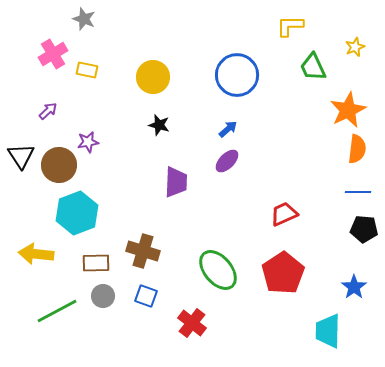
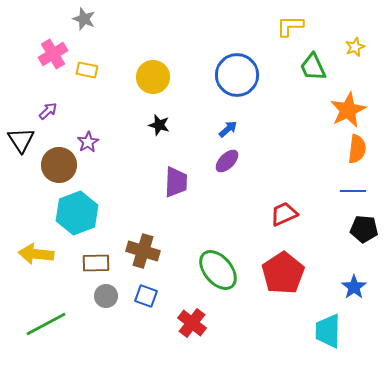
purple star: rotated 20 degrees counterclockwise
black triangle: moved 16 px up
blue line: moved 5 px left, 1 px up
gray circle: moved 3 px right
green line: moved 11 px left, 13 px down
